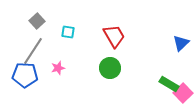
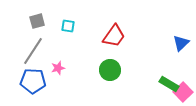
gray square: rotated 28 degrees clockwise
cyan square: moved 6 px up
red trapezoid: rotated 65 degrees clockwise
green circle: moved 2 px down
blue pentagon: moved 8 px right, 6 px down
pink square: moved 1 px up
